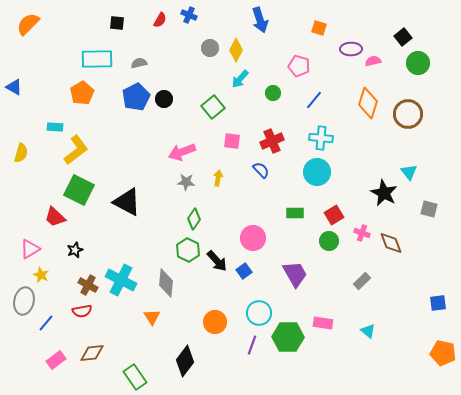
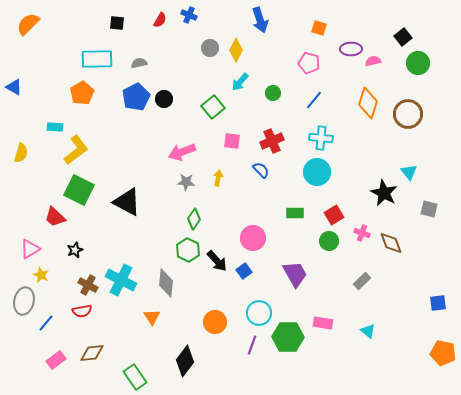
pink pentagon at (299, 66): moved 10 px right, 3 px up
cyan arrow at (240, 79): moved 3 px down
